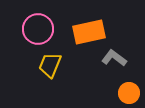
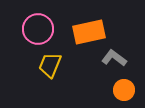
orange circle: moved 5 px left, 3 px up
